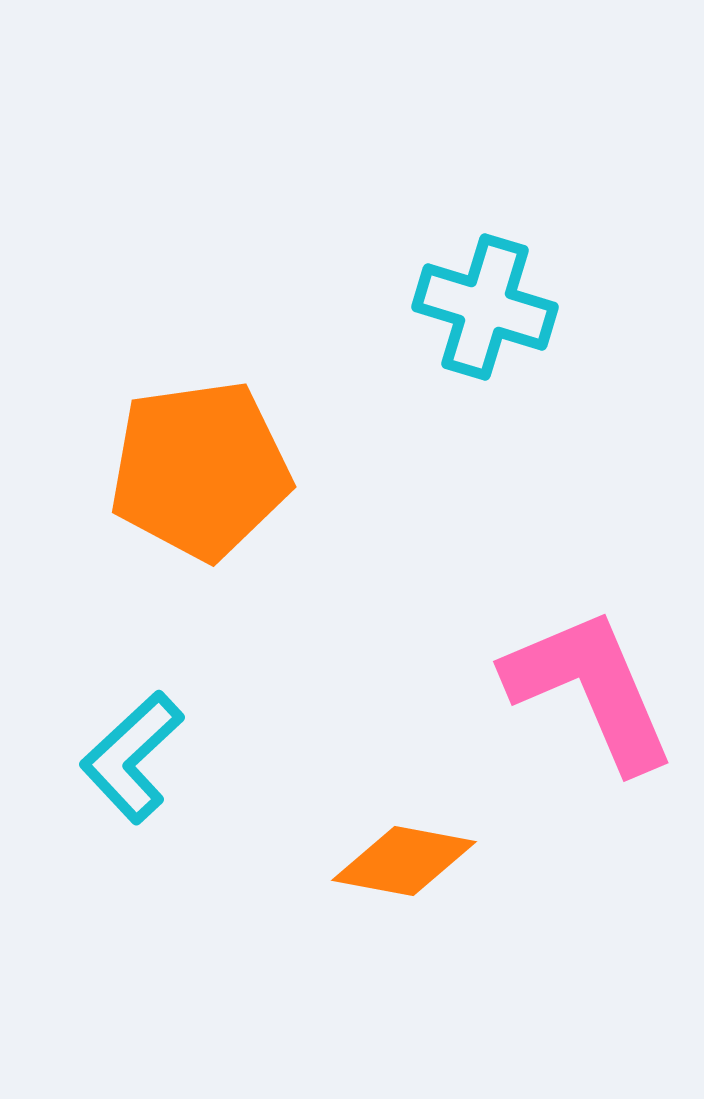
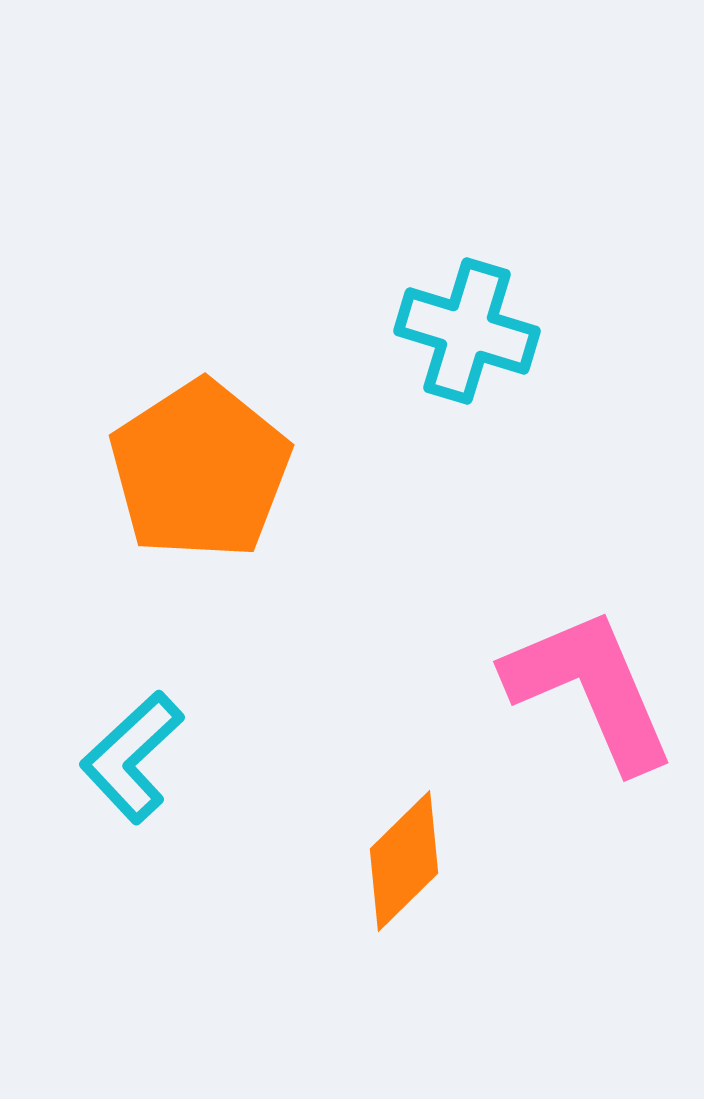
cyan cross: moved 18 px left, 24 px down
orange pentagon: rotated 25 degrees counterclockwise
orange diamond: rotated 55 degrees counterclockwise
